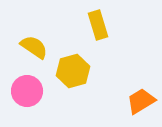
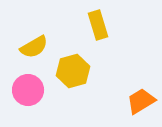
yellow semicircle: rotated 116 degrees clockwise
pink circle: moved 1 px right, 1 px up
